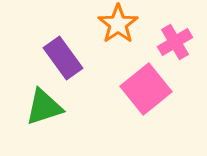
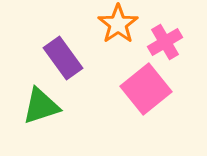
pink cross: moved 10 px left
green triangle: moved 3 px left, 1 px up
